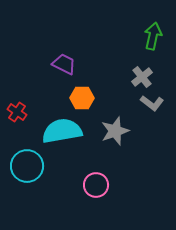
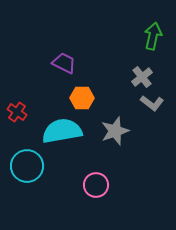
purple trapezoid: moved 1 px up
